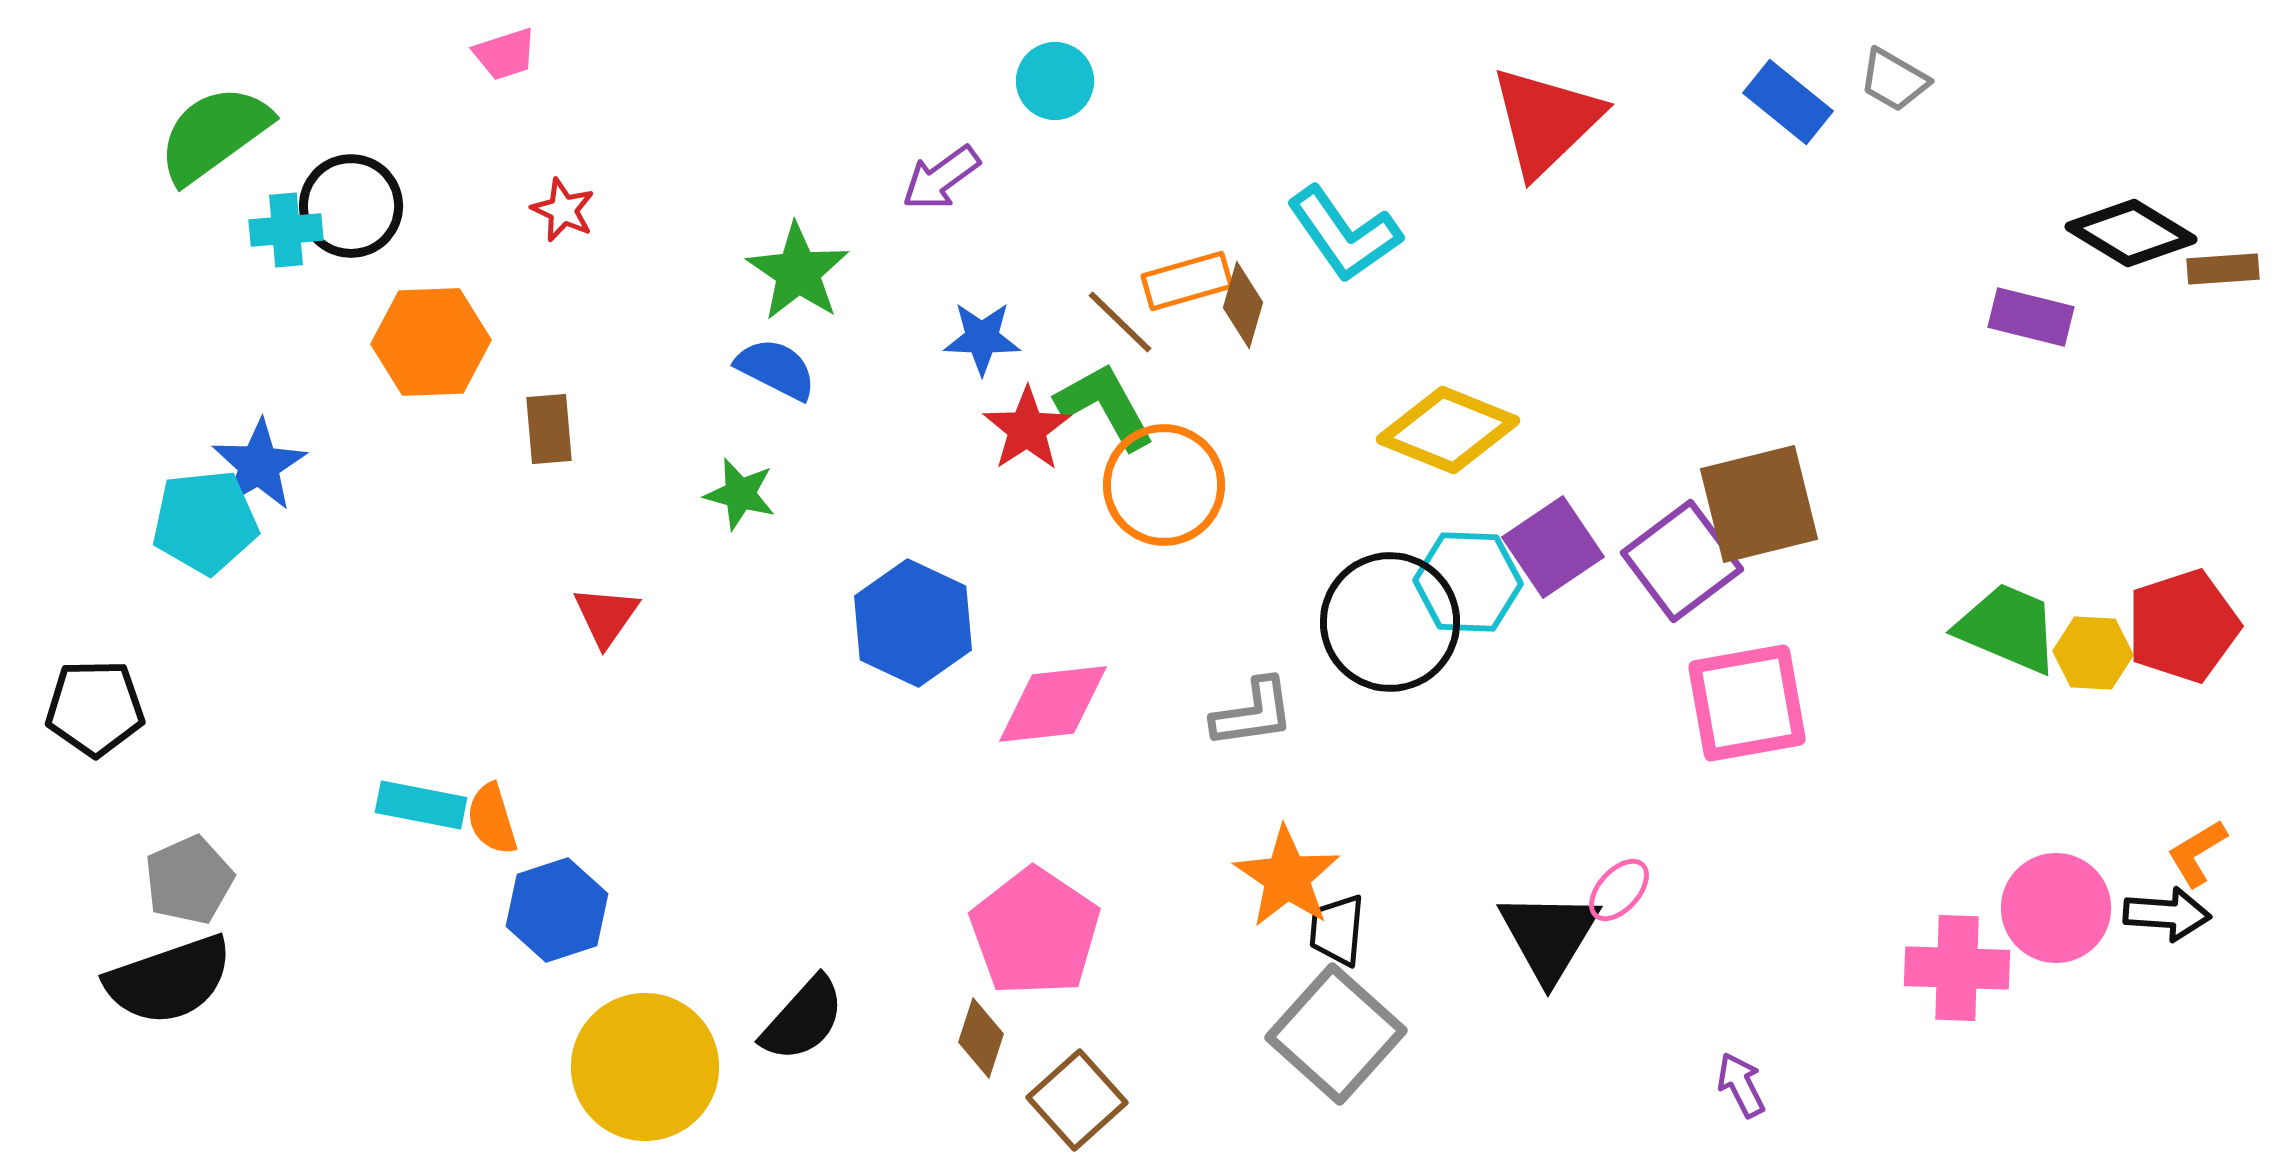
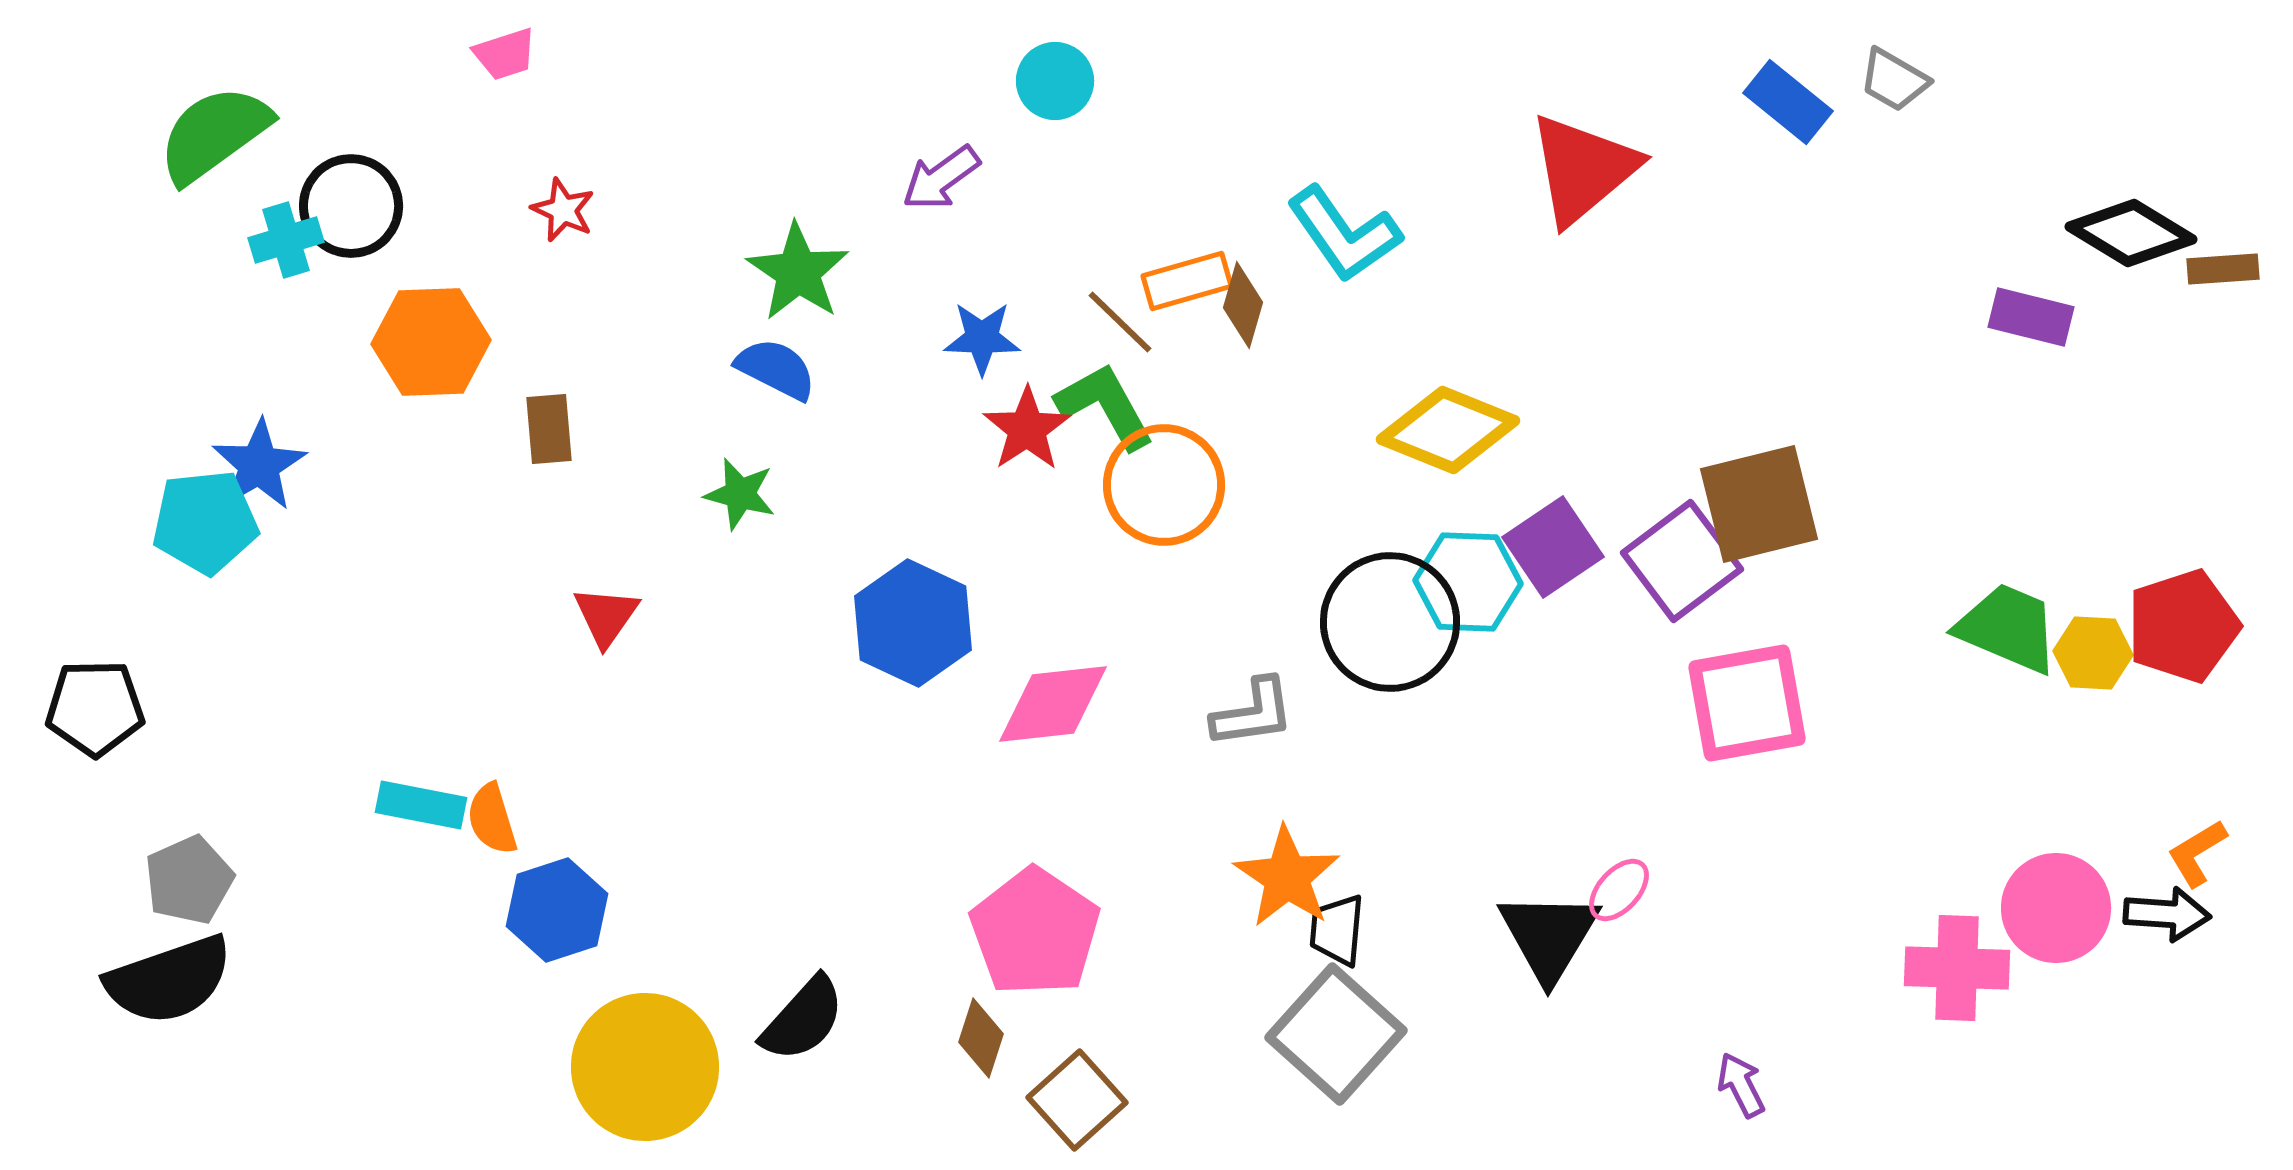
red triangle at (1546, 121): moved 37 px right, 48 px down; rotated 4 degrees clockwise
cyan cross at (286, 230): moved 10 px down; rotated 12 degrees counterclockwise
